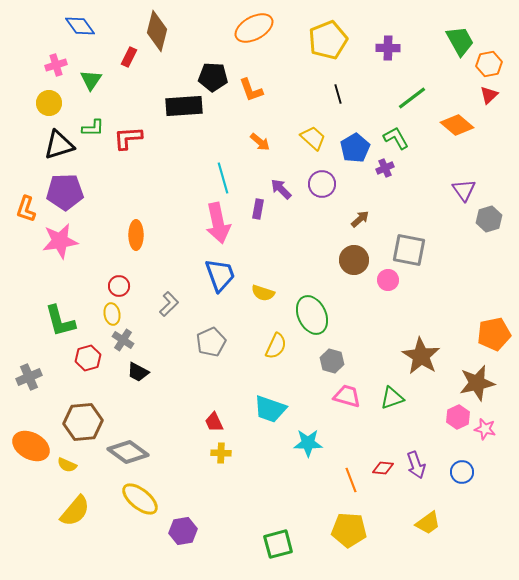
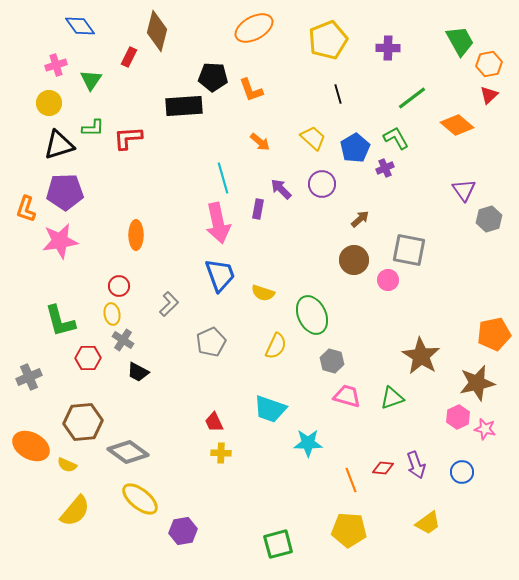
red hexagon at (88, 358): rotated 15 degrees clockwise
